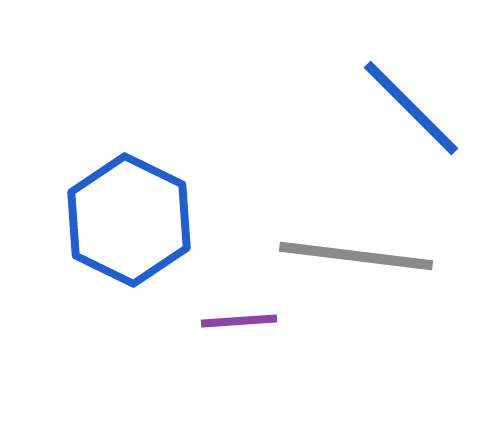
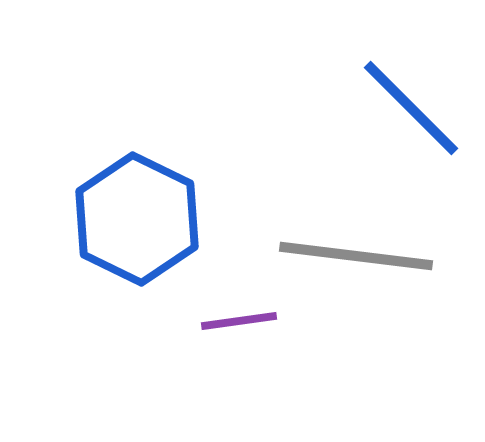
blue hexagon: moved 8 px right, 1 px up
purple line: rotated 4 degrees counterclockwise
